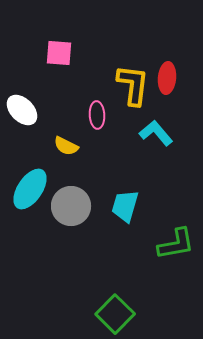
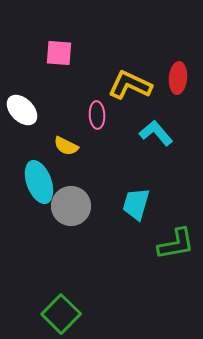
red ellipse: moved 11 px right
yellow L-shape: moved 3 px left; rotated 72 degrees counterclockwise
cyan ellipse: moved 9 px right, 7 px up; rotated 54 degrees counterclockwise
cyan trapezoid: moved 11 px right, 2 px up
green square: moved 54 px left
